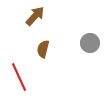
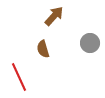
brown arrow: moved 19 px right
brown semicircle: rotated 30 degrees counterclockwise
